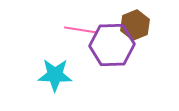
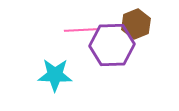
brown hexagon: moved 1 px right, 1 px up
pink line: rotated 12 degrees counterclockwise
